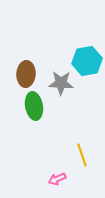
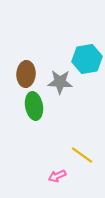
cyan hexagon: moved 2 px up
gray star: moved 1 px left, 1 px up
yellow line: rotated 35 degrees counterclockwise
pink arrow: moved 3 px up
